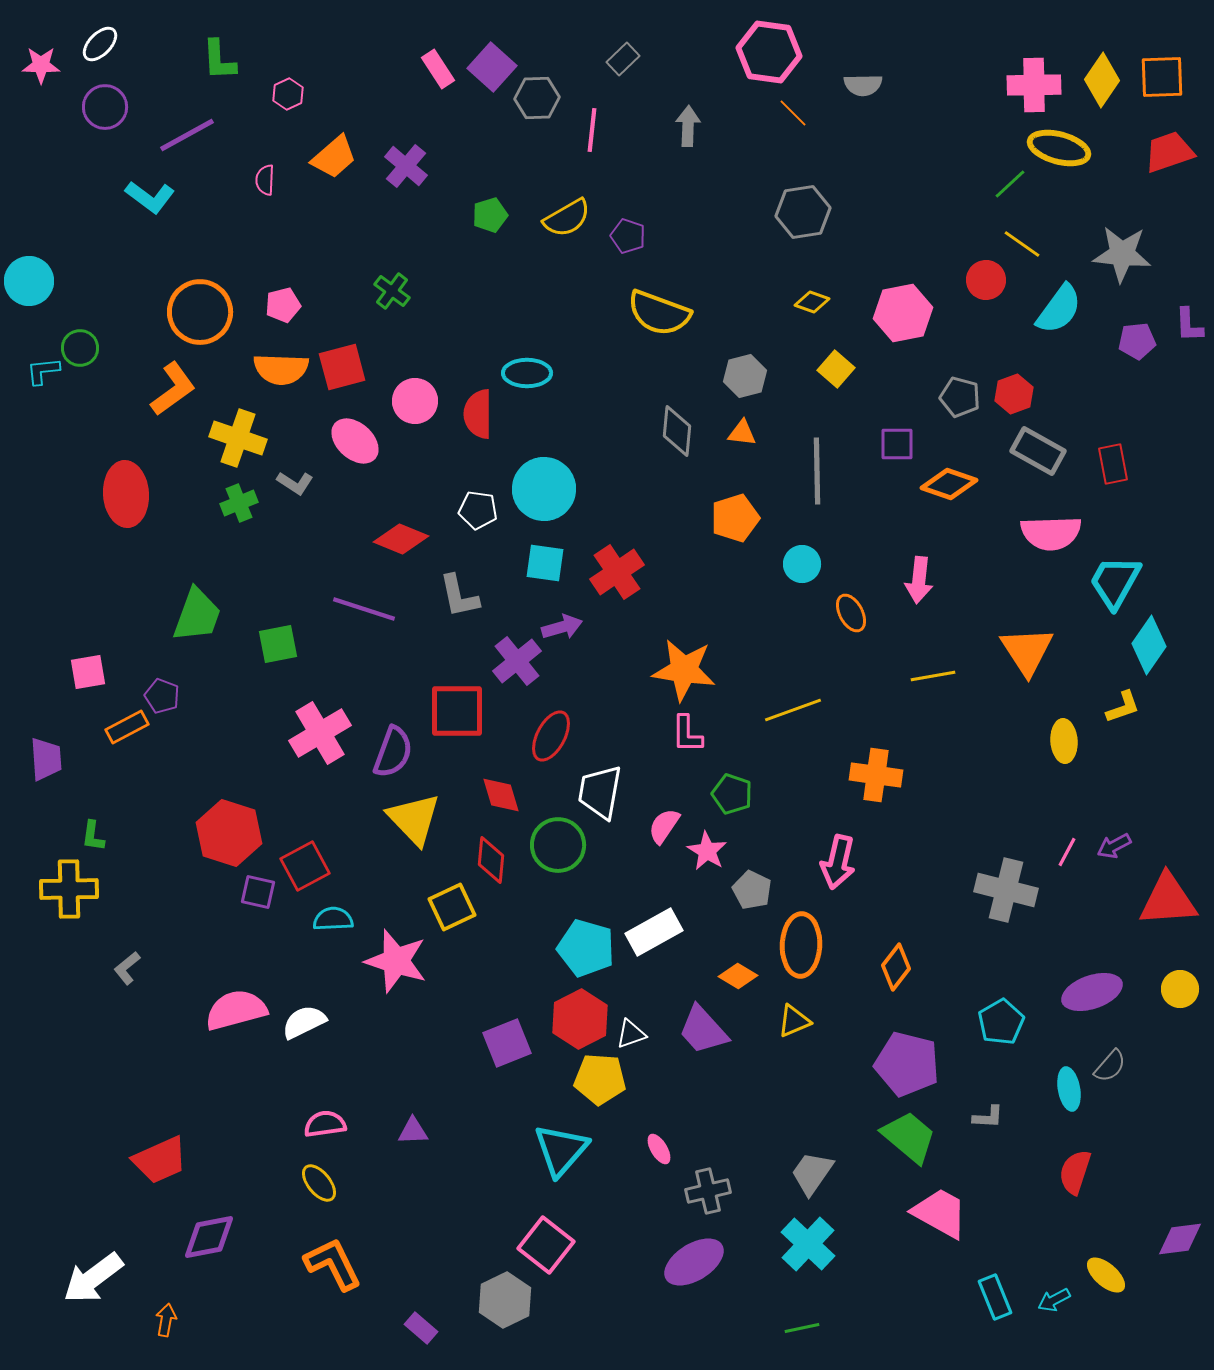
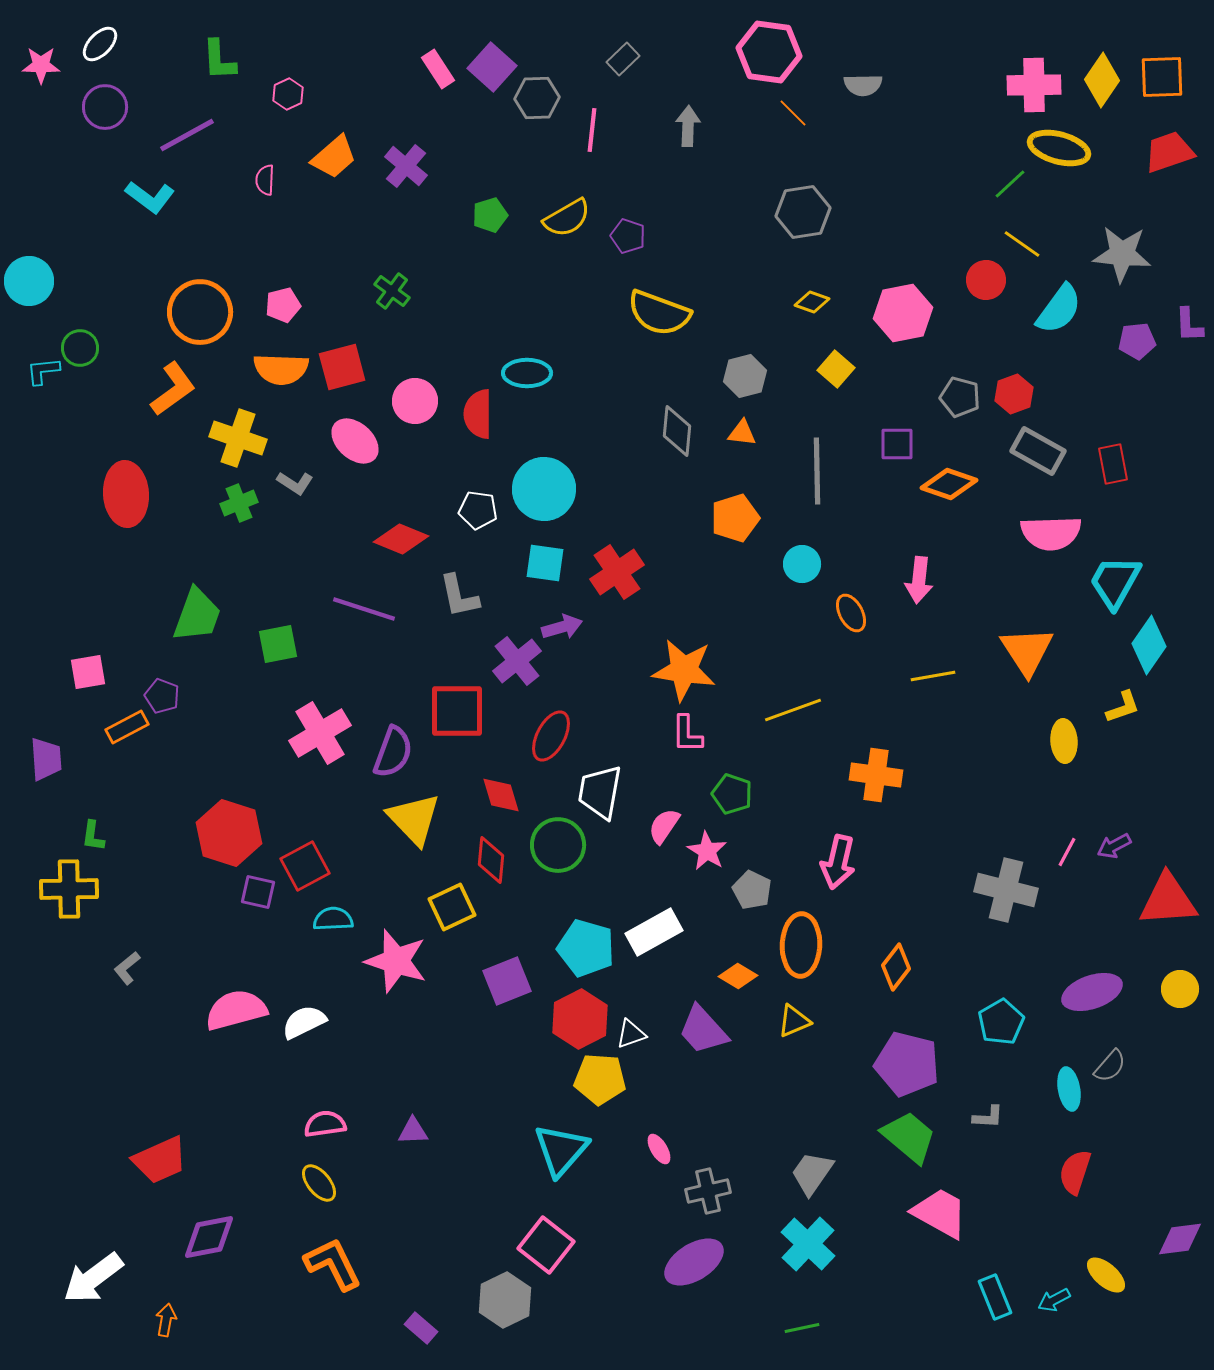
purple square at (507, 1043): moved 62 px up
